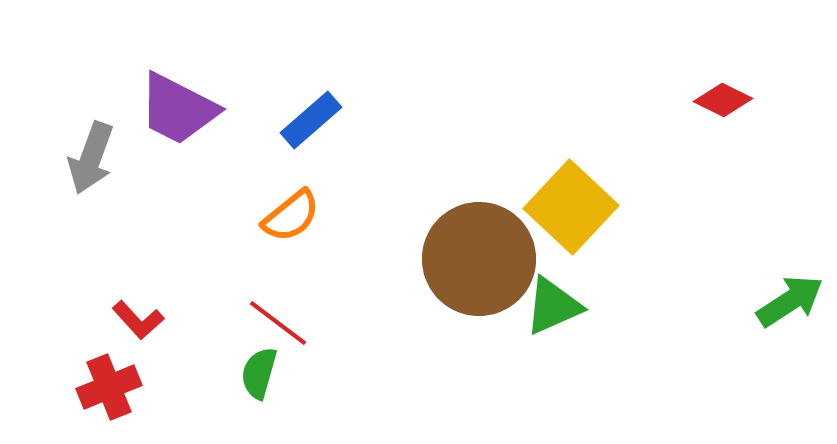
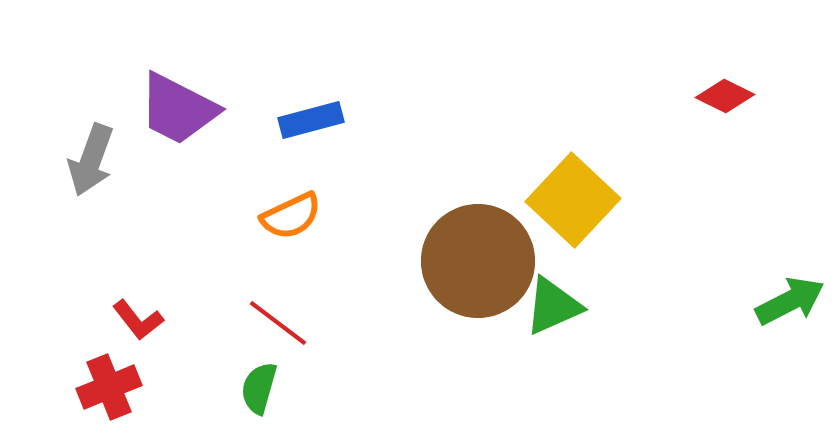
red diamond: moved 2 px right, 4 px up
blue rectangle: rotated 26 degrees clockwise
gray arrow: moved 2 px down
yellow square: moved 2 px right, 7 px up
orange semicircle: rotated 14 degrees clockwise
brown circle: moved 1 px left, 2 px down
green arrow: rotated 6 degrees clockwise
red L-shape: rotated 4 degrees clockwise
green semicircle: moved 15 px down
